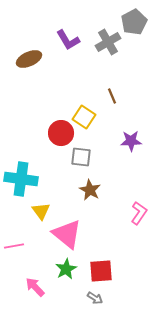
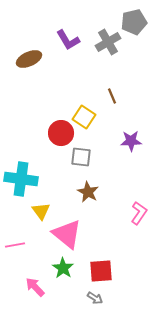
gray pentagon: rotated 15 degrees clockwise
brown star: moved 2 px left, 2 px down
pink line: moved 1 px right, 1 px up
green star: moved 3 px left, 1 px up; rotated 10 degrees counterclockwise
